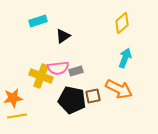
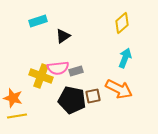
orange star: rotated 24 degrees clockwise
